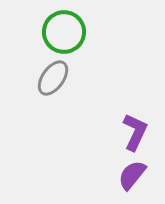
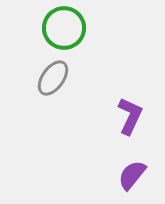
green circle: moved 4 px up
purple L-shape: moved 5 px left, 16 px up
